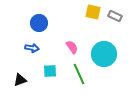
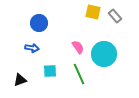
gray rectangle: rotated 24 degrees clockwise
pink semicircle: moved 6 px right
